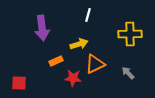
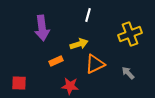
yellow cross: rotated 20 degrees counterclockwise
red star: moved 3 px left, 8 px down
